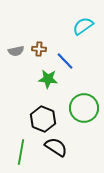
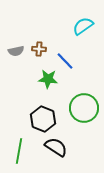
green line: moved 2 px left, 1 px up
